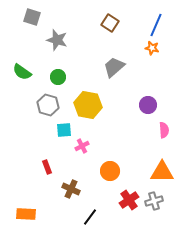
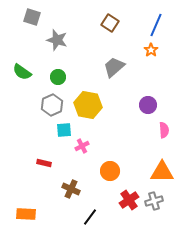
orange star: moved 1 px left, 2 px down; rotated 24 degrees clockwise
gray hexagon: moved 4 px right; rotated 20 degrees clockwise
red rectangle: moved 3 px left, 4 px up; rotated 56 degrees counterclockwise
